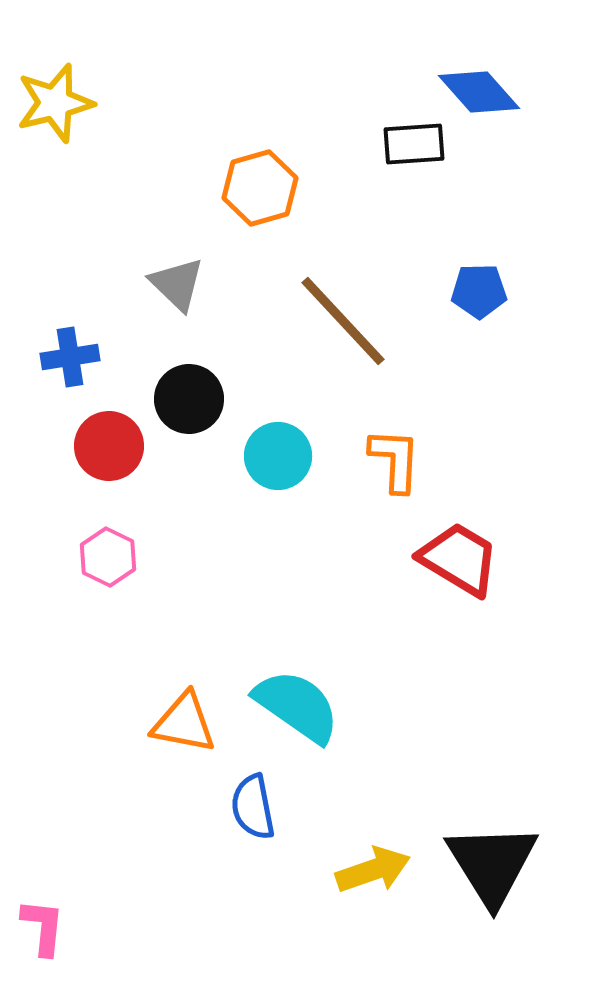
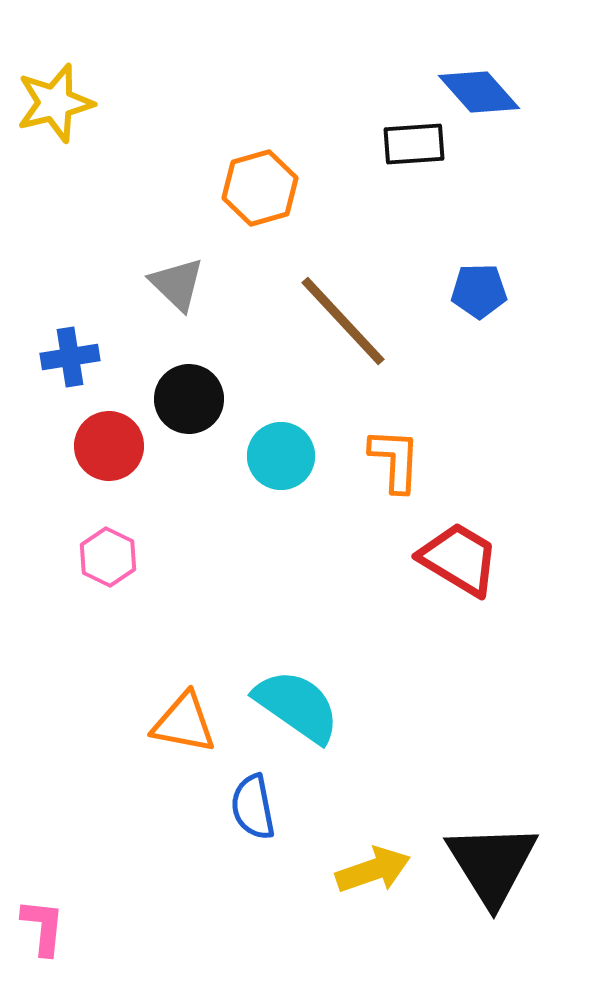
cyan circle: moved 3 px right
